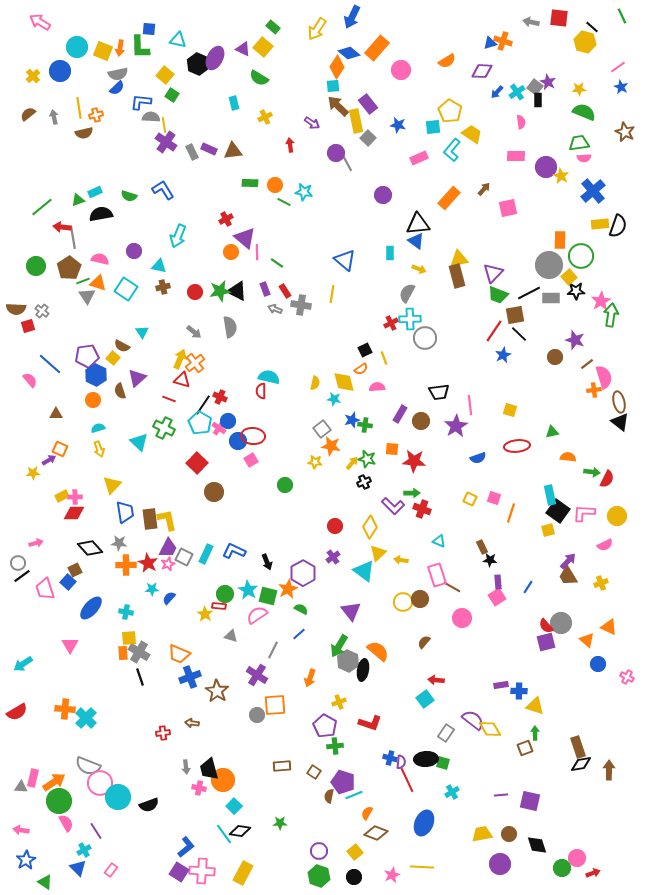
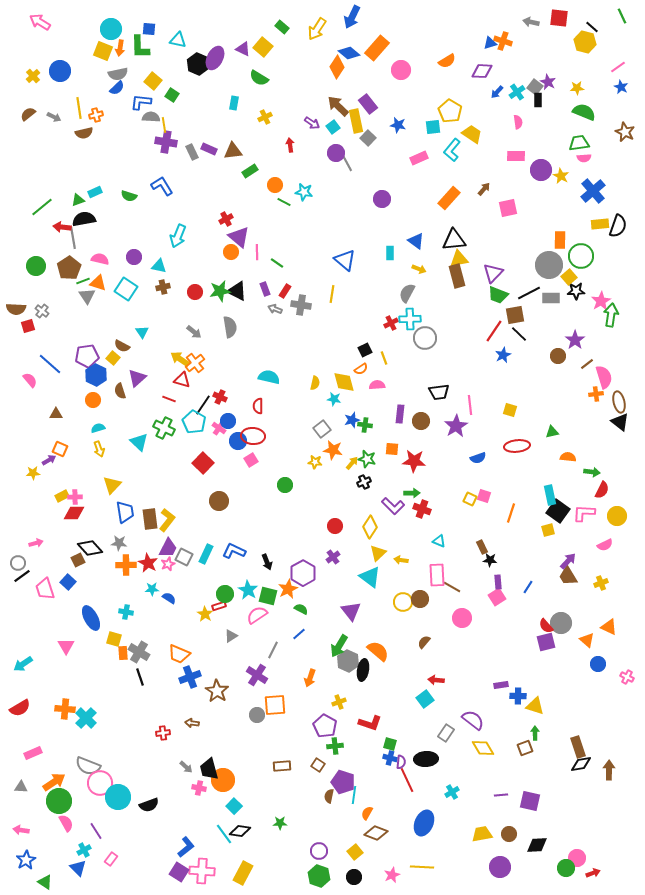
green rectangle at (273, 27): moved 9 px right
cyan circle at (77, 47): moved 34 px right, 18 px up
yellow square at (165, 75): moved 12 px left, 6 px down
cyan square at (333, 86): moved 41 px down; rotated 32 degrees counterclockwise
yellow star at (579, 89): moved 2 px left, 1 px up
cyan rectangle at (234, 103): rotated 24 degrees clockwise
gray arrow at (54, 117): rotated 128 degrees clockwise
pink semicircle at (521, 122): moved 3 px left
purple cross at (166, 142): rotated 25 degrees counterclockwise
purple circle at (546, 167): moved 5 px left, 3 px down
green rectangle at (250, 183): moved 12 px up; rotated 35 degrees counterclockwise
blue L-shape at (163, 190): moved 1 px left, 4 px up
purple circle at (383, 195): moved 1 px left, 4 px down
black semicircle at (101, 214): moved 17 px left, 5 px down
black triangle at (418, 224): moved 36 px right, 16 px down
purple triangle at (245, 238): moved 6 px left, 1 px up
purple circle at (134, 251): moved 6 px down
red rectangle at (285, 291): rotated 64 degrees clockwise
purple star at (575, 340): rotated 18 degrees clockwise
brown circle at (555, 357): moved 3 px right, 1 px up
yellow arrow at (180, 359): rotated 78 degrees counterclockwise
pink semicircle at (377, 387): moved 2 px up
orange cross at (594, 390): moved 2 px right, 4 px down
red semicircle at (261, 391): moved 3 px left, 15 px down
purple rectangle at (400, 414): rotated 24 degrees counterclockwise
cyan pentagon at (200, 423): moved 6 px left, 1 px up
orange star at (331, 446): moved 2 px right, 4 px down
red square at (197, 463): moved 6 px right
red semicircle at (607, 479): moved 5 px left, 11 px down
brown circle at (214, 492): moved 5 px right, 9 px down
pink square at (494, 498): moved 10 px left, 2 px up
yellow L-shape at (167, 520): rotated 50 degrees clockwise
brown square at (75, 570): moved 3 px right, 10 px up
cyan triangle at (364, 571): moved 6 px right, 6 px down
pink rectangle at (437, 575): rotated 15 degrees clockwise
blue semicircle at (169, 598): rotated 80 degrees clockwise
red rectangle at (219, 606): rotated 24 degrees counterclockwise
blue ellipse at (91, 608): moved 10 px down; rotated 70 degrees counterclockwise
gray triangle at (231, 636): rotated 48 degrees counterclockwise
yellow square at (129, 638): moved 15 px left, 1 px down; rotated 21 degrees clockwise
pink triangle at (70, 645): moved 4 px left, 1 px down
blue cross at (519, 691): moved 1 px left, 5 px down
red semicircle at (17, 712): moved 3 px right, 4 px up
yellow diamond at (490, 729): moved 7 px left, 19 px down
green square at (443, 763): moved 53 px left, 19 px up
gray arrow at (186, 767): rotated 40 degrees counterclockwise
brown square at (314, 772): moved 4 px right, 7 px up
pink rectangle at (33, 778): moved 25 px up; rotated 54 degrees clockwise
cyan line at (354, 795): rotated 60 degrees counterclockwise
black diamond at (537, 845): rotated 75 degrees counterclockwise
purple circle at (500, 864): moved 3 px down
green circle at (562, 868): moved 4 px right
pink rectangle at (111, 870): moved 11 px up
